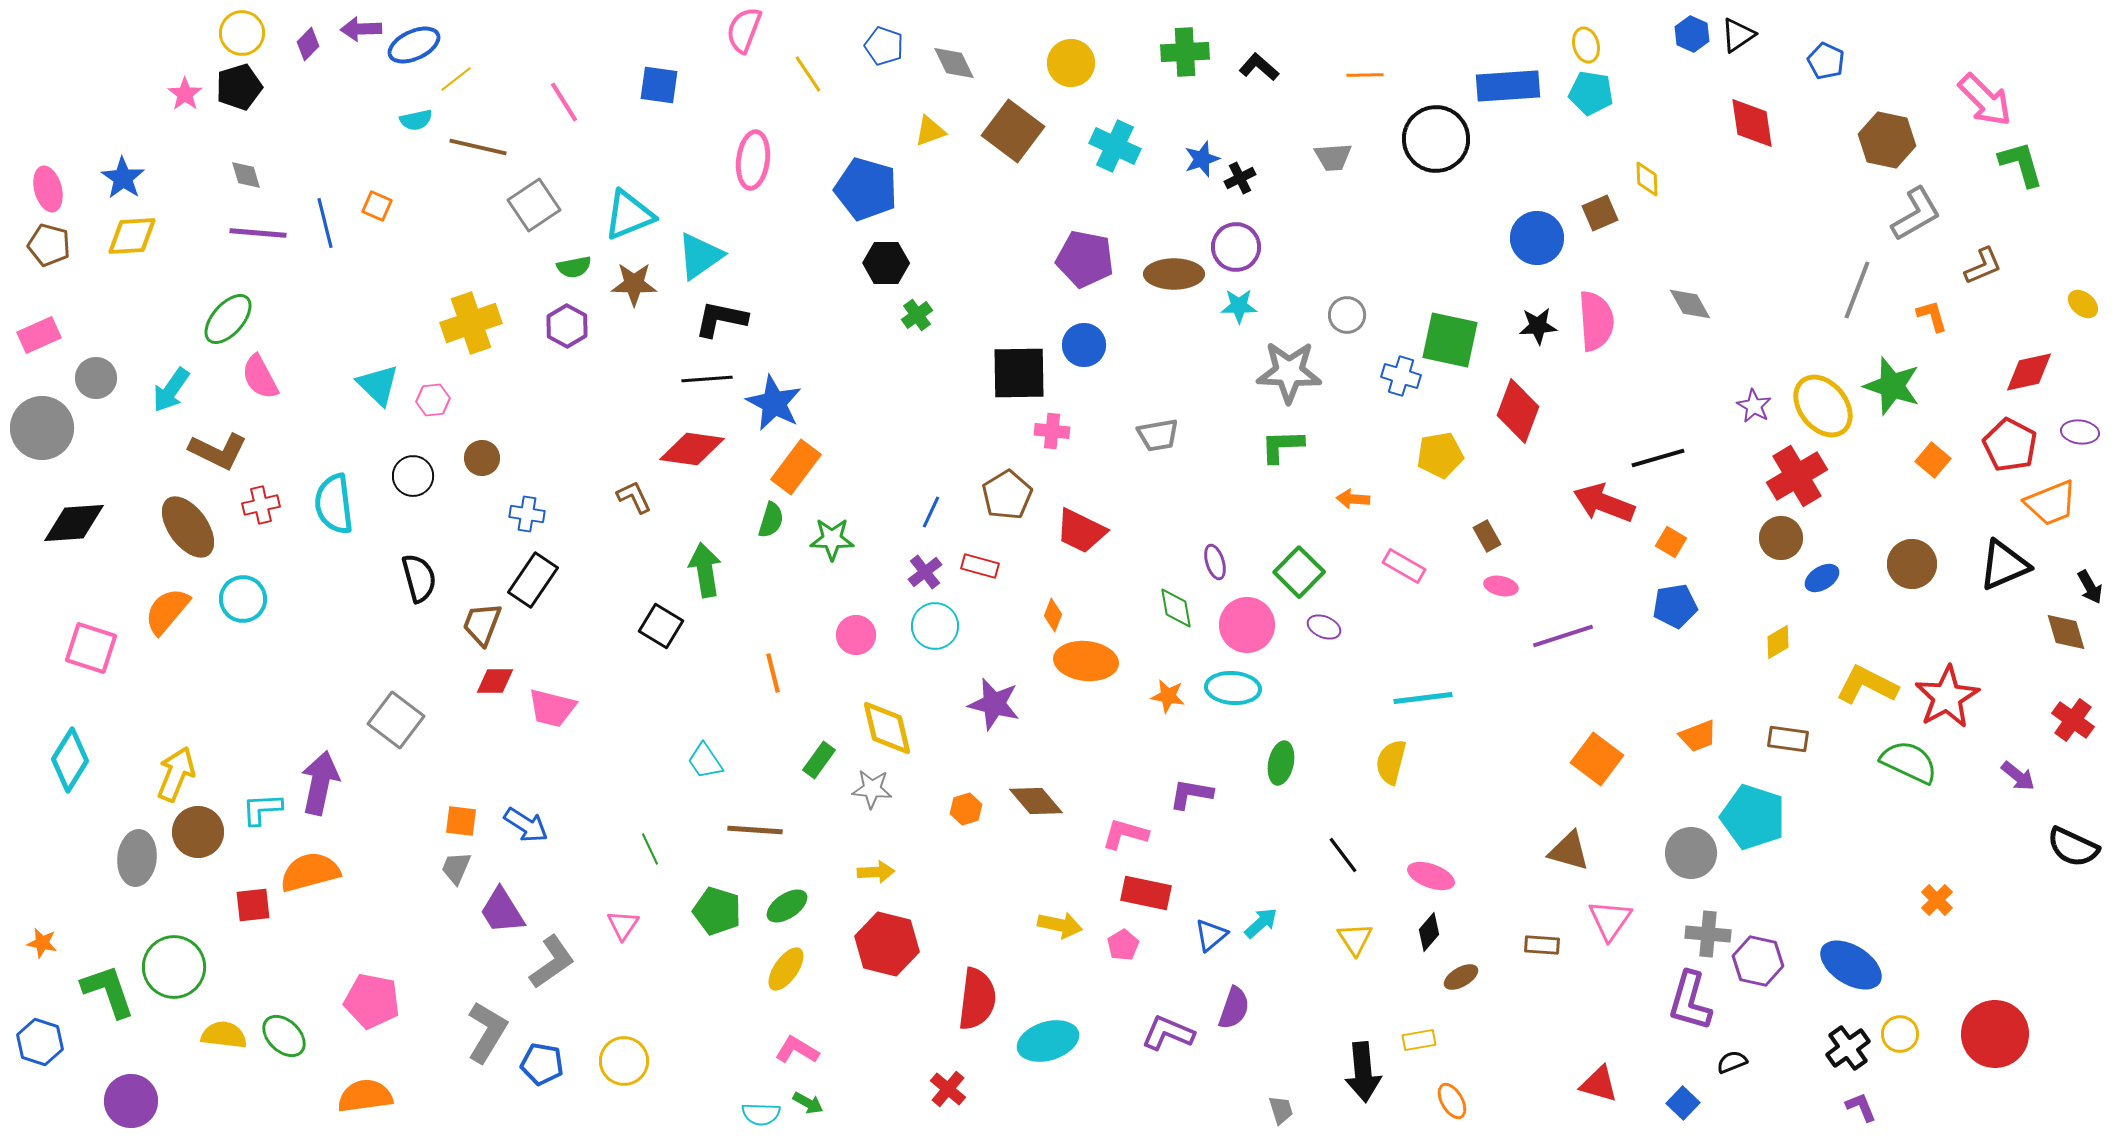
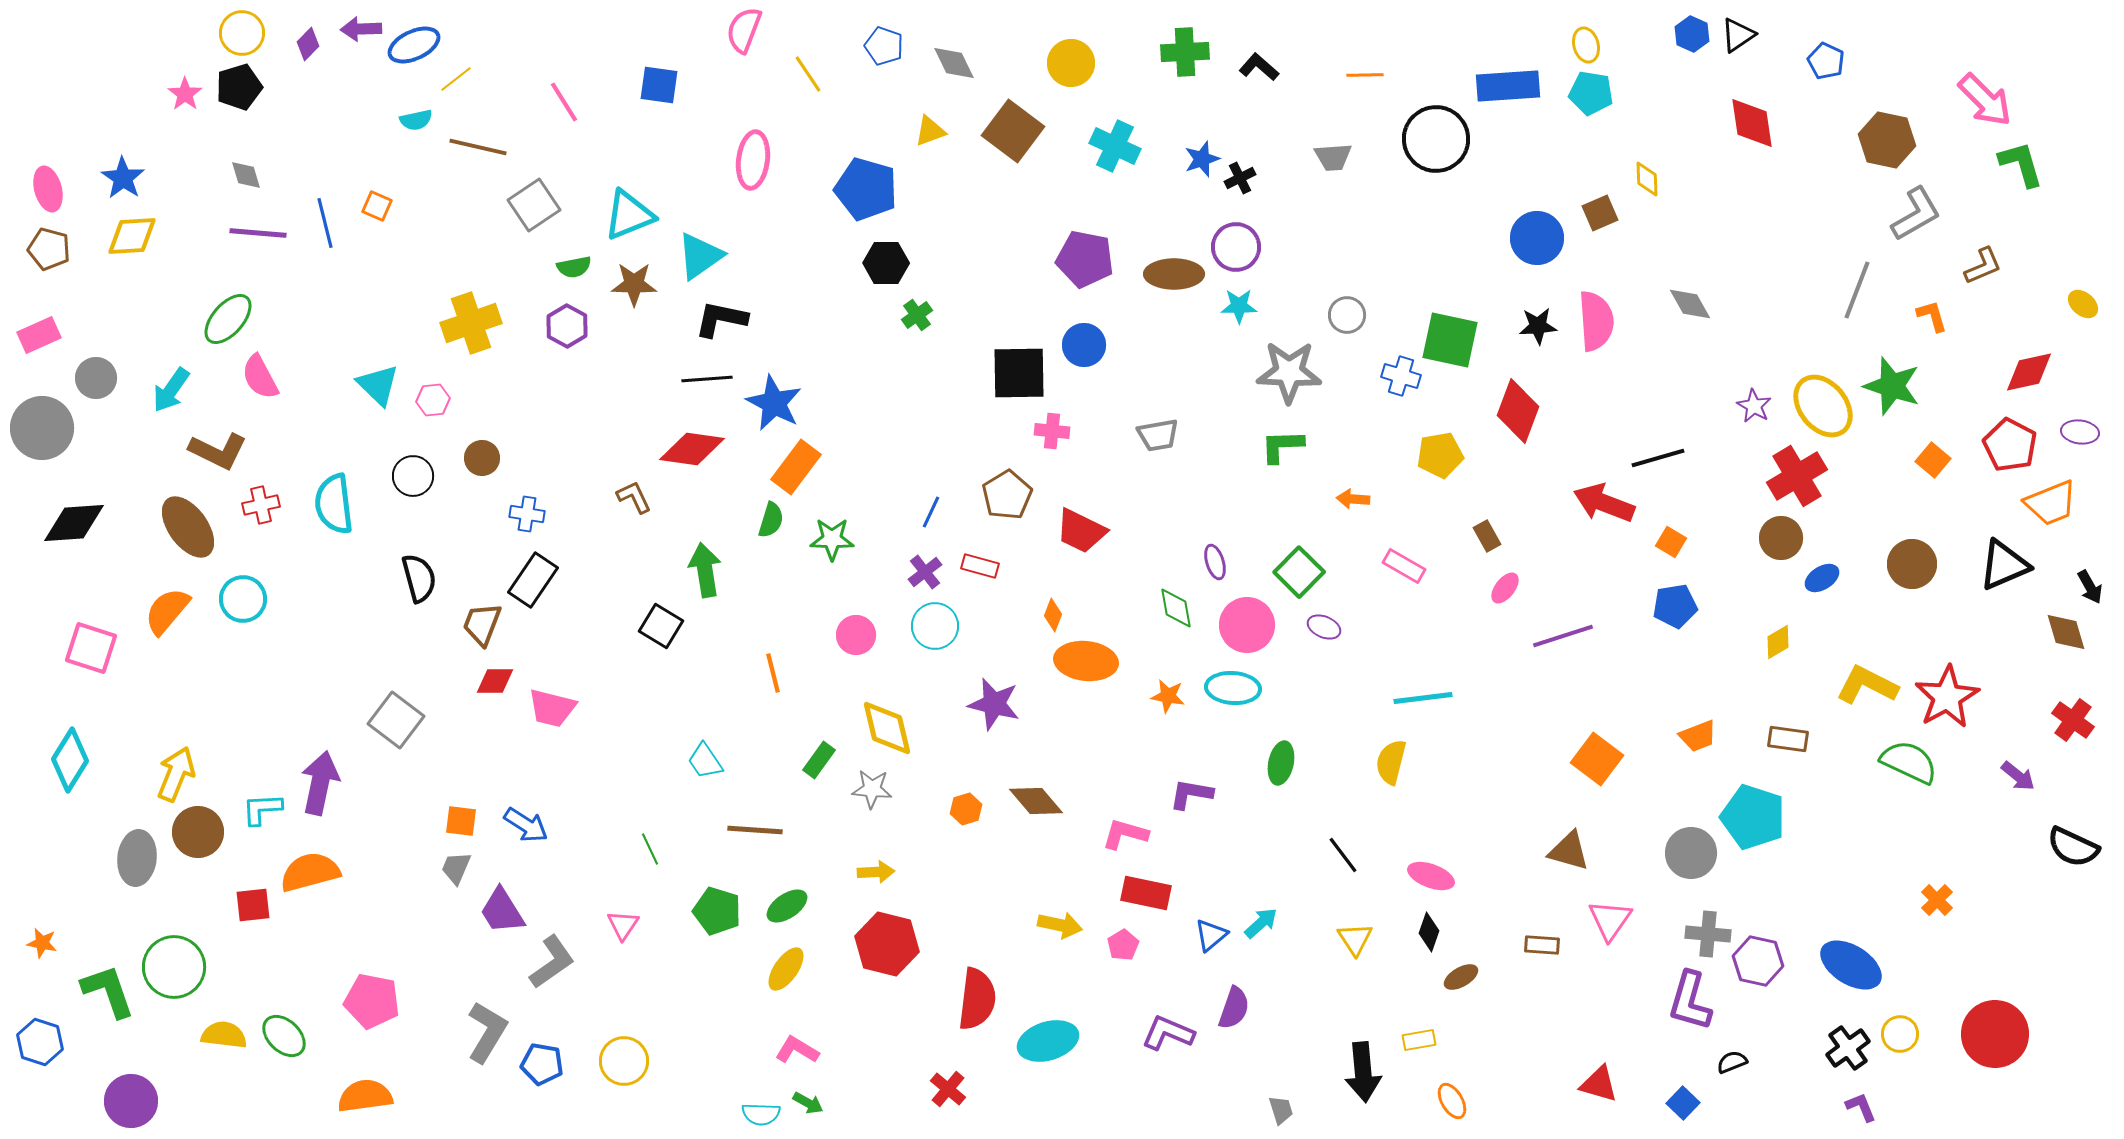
brown pentagon at (49, 245): moved 4 px down
pink ellipse at (1501, 586): moved 4 px right, 2 px down; rotated 64 degrees counterclockwise
black diamond at (1429, 932): rotated 21 degrees counterclockwise
